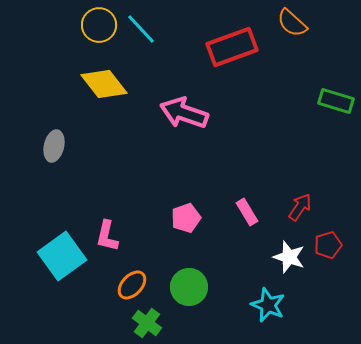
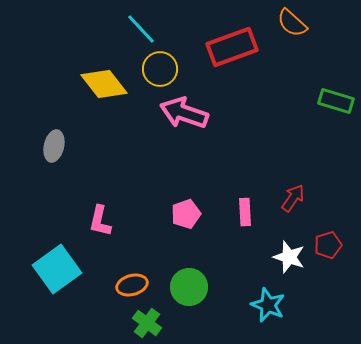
yellow circle: moved 61 px right, 44 px down
red arrow: moved 7 px left, 9 px up
pink rectangle: moved 2 px left; rotated 28 degrees clockwise
pink pentagon: moved 4 px up
pink L-shape: moved 7 px left, 15 px up
cyan square: moved 5 px left, 13 px down
orange ellipse: rotated 32 degrees clockwise
